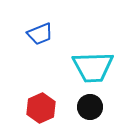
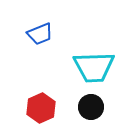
cyan trapezoid: moved 1 px right
black circle: moved 1 px right
